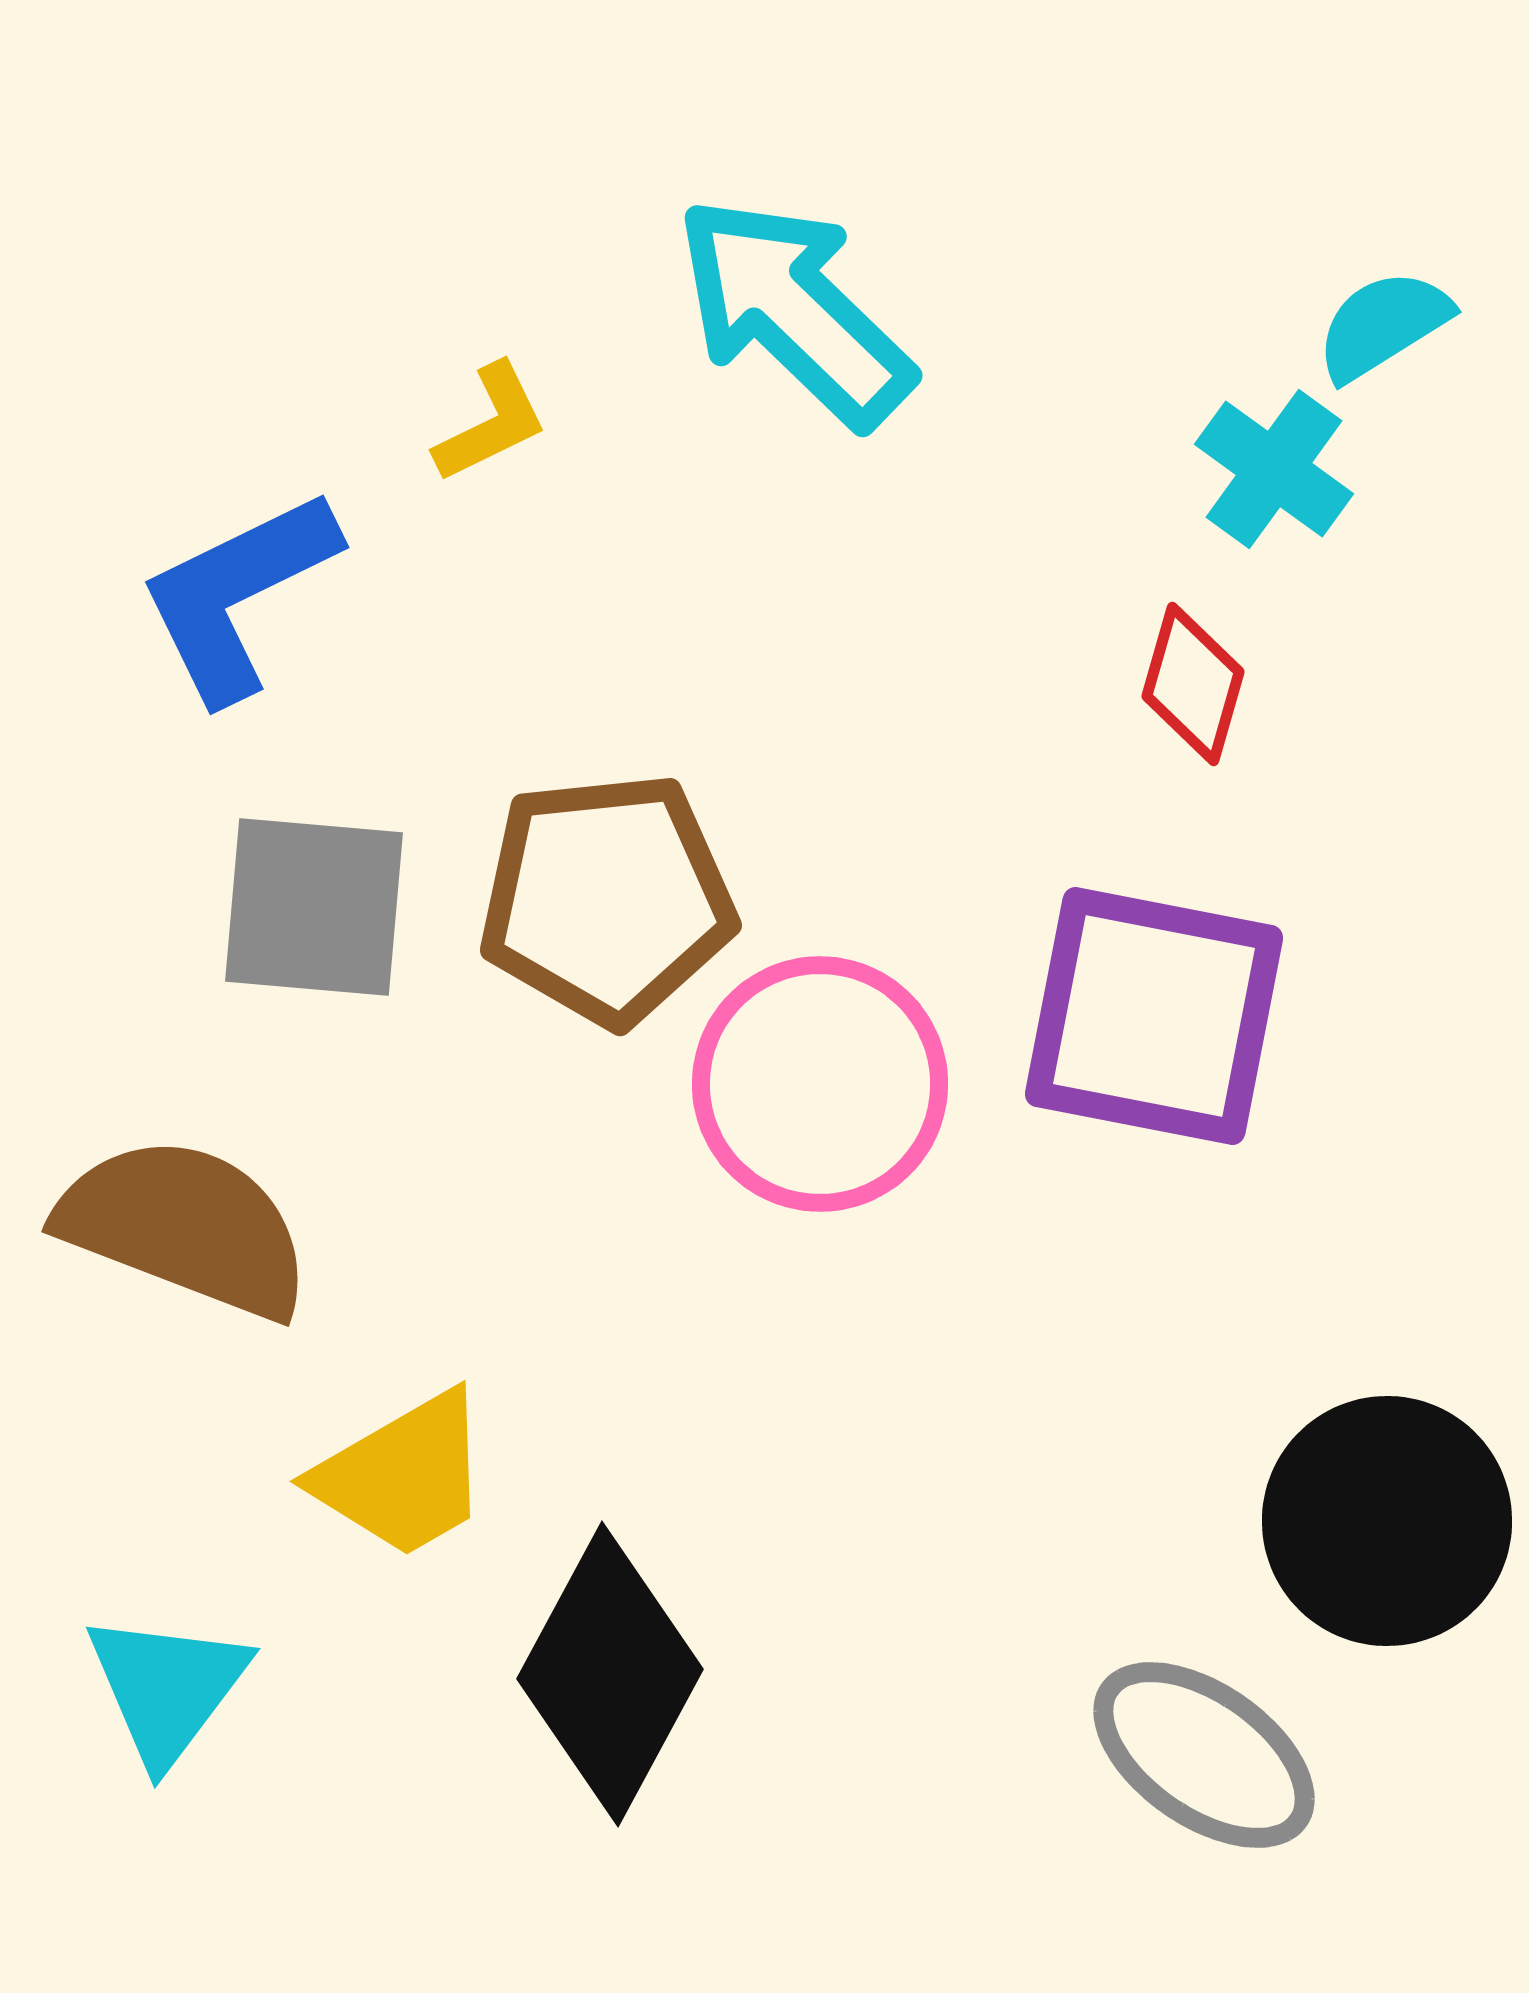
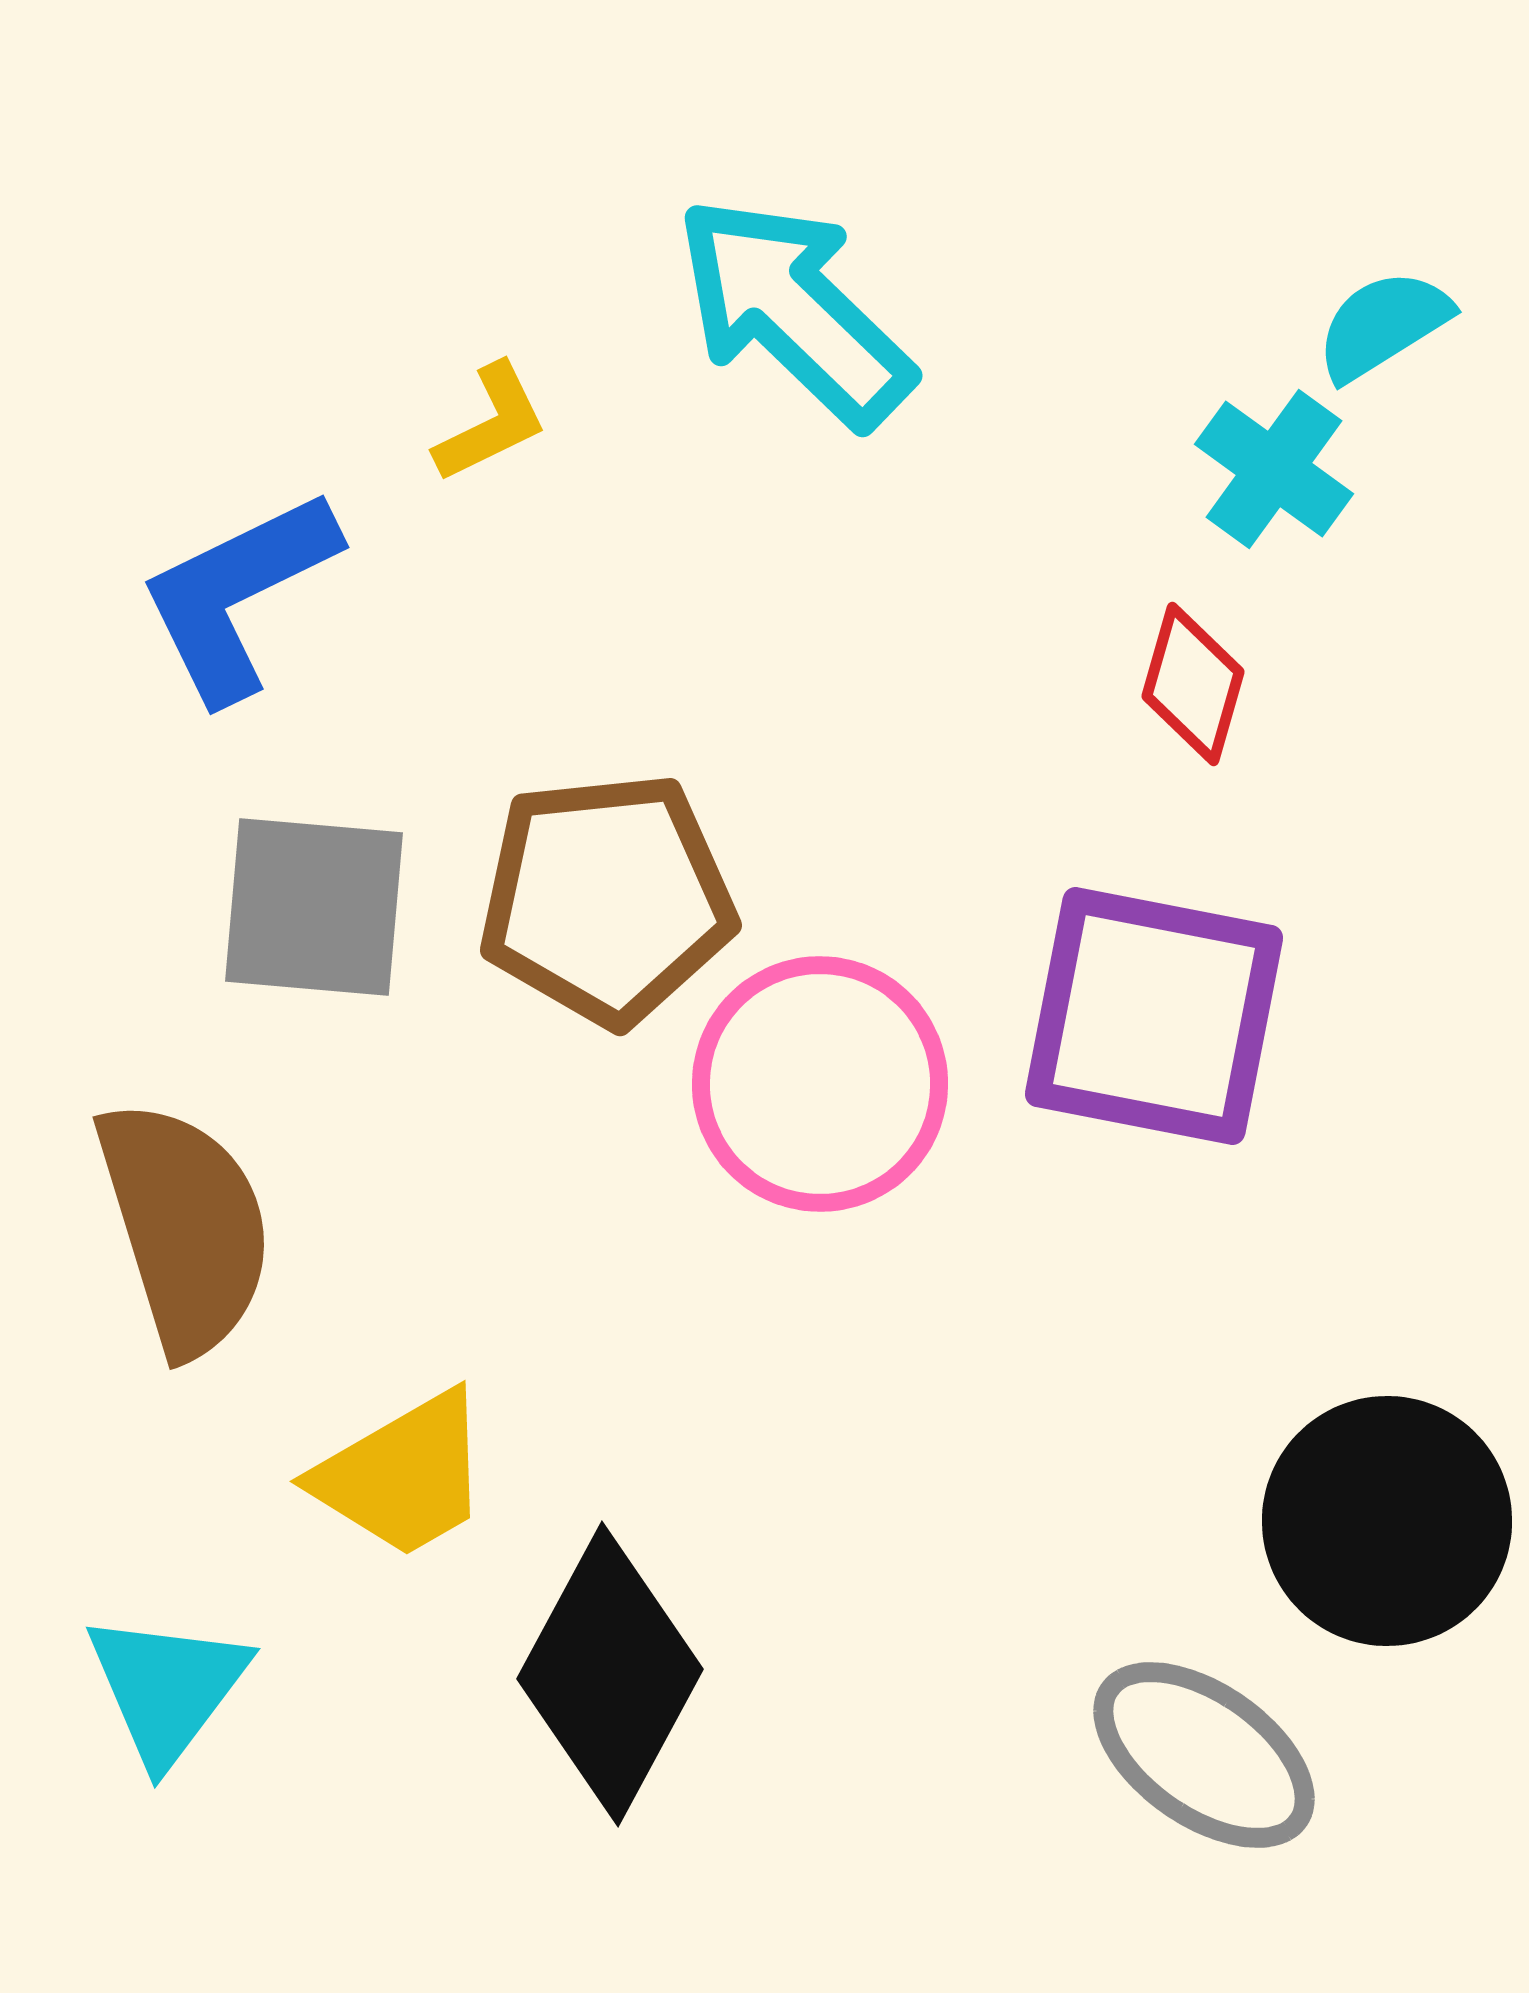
brown semicircle: rotated 52 degrees clockwise
